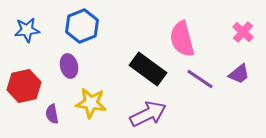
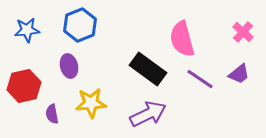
blue hexagon: moved 2 px left, 1 px up
yellow star: rotated 12 degrees counterclockwise
